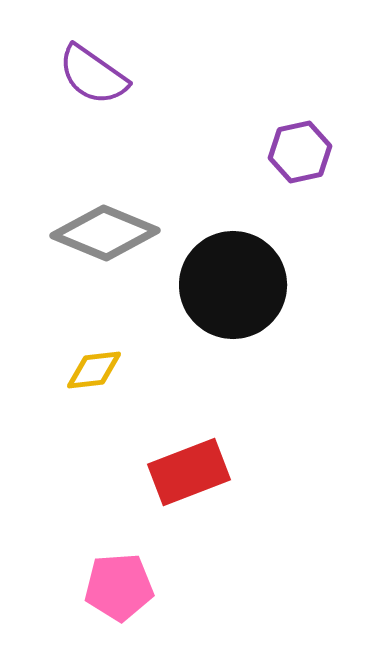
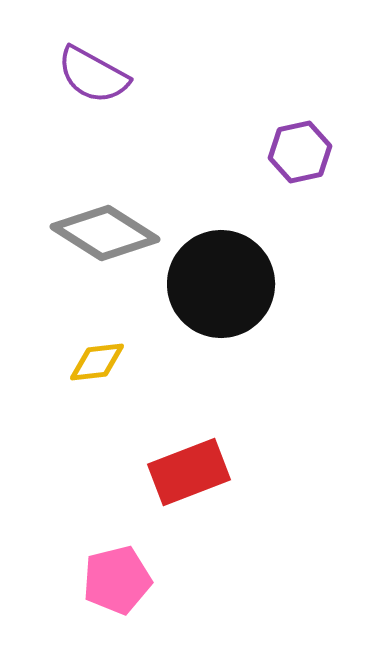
purple semicircle: rotated 6 degrees counterclockwise
gray diamond: rotated 10 degrees clockwise
black circle: moved 12 px left, 1 px up
yellow diamond: moved 3 px right, 8 px up
pink pentagon: moved 2 px left, 7 px up; rotated 10 degrees counterclockwise
